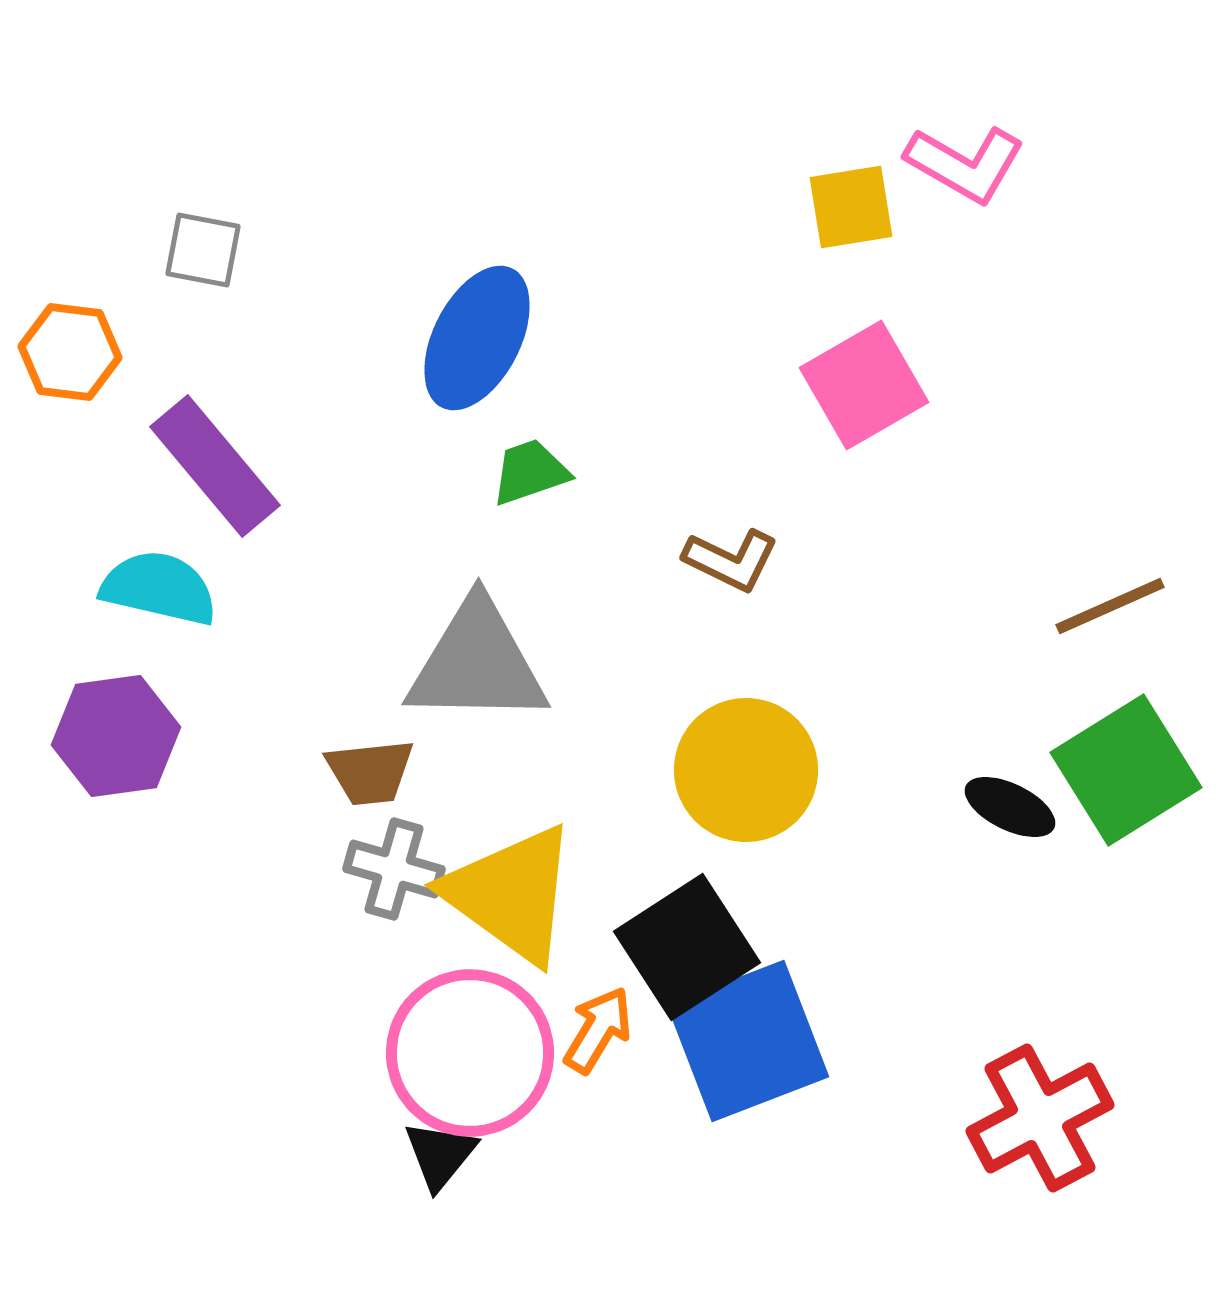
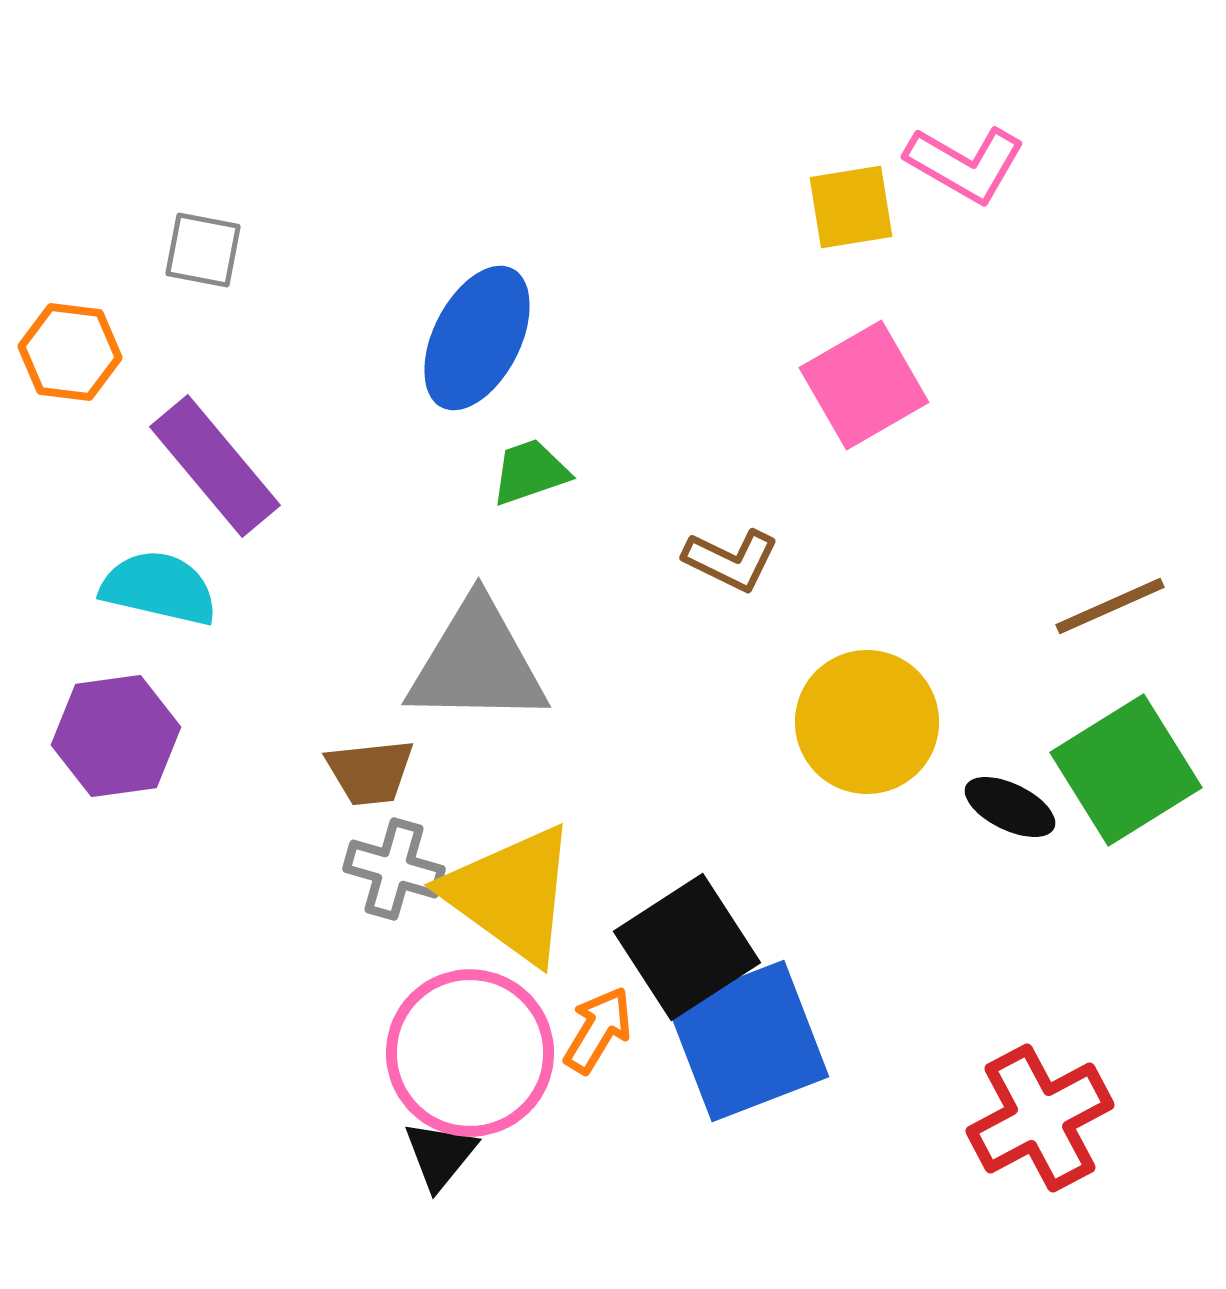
yellow circle: moved 121 px right, 48 px up
